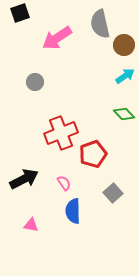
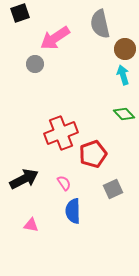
pink arrow: moved 2 px left
brown circle: moved 1 px right, 4 px down
cyan arrow: moved 2 px left, 1 px up; rotated 72 degrees counterclockwise
gray circle: moved 18 px up
gray square: moved 4 px up; rotated 18 degrees clockwise
